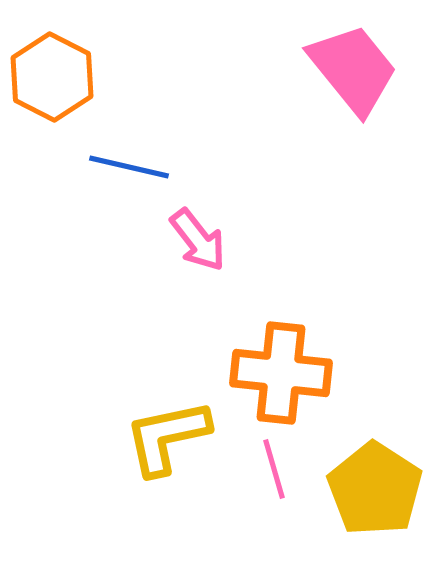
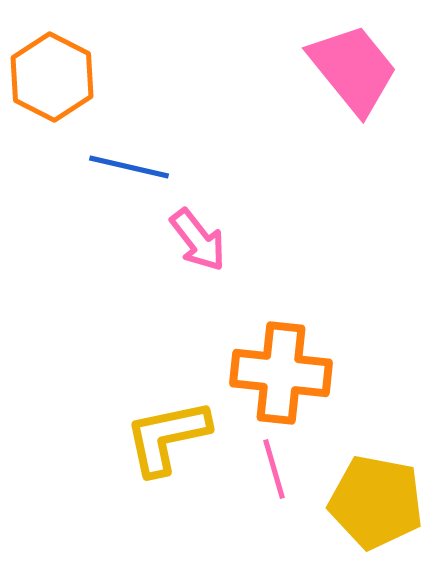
yellow pentagon: moved 1 px right, 13 px down; rotated 22 degrees counterclockwise
